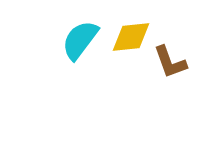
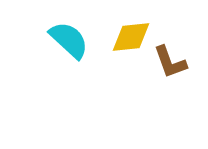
cyan semicircle: moved 11 px left; rotated 96 degrees clockwise
